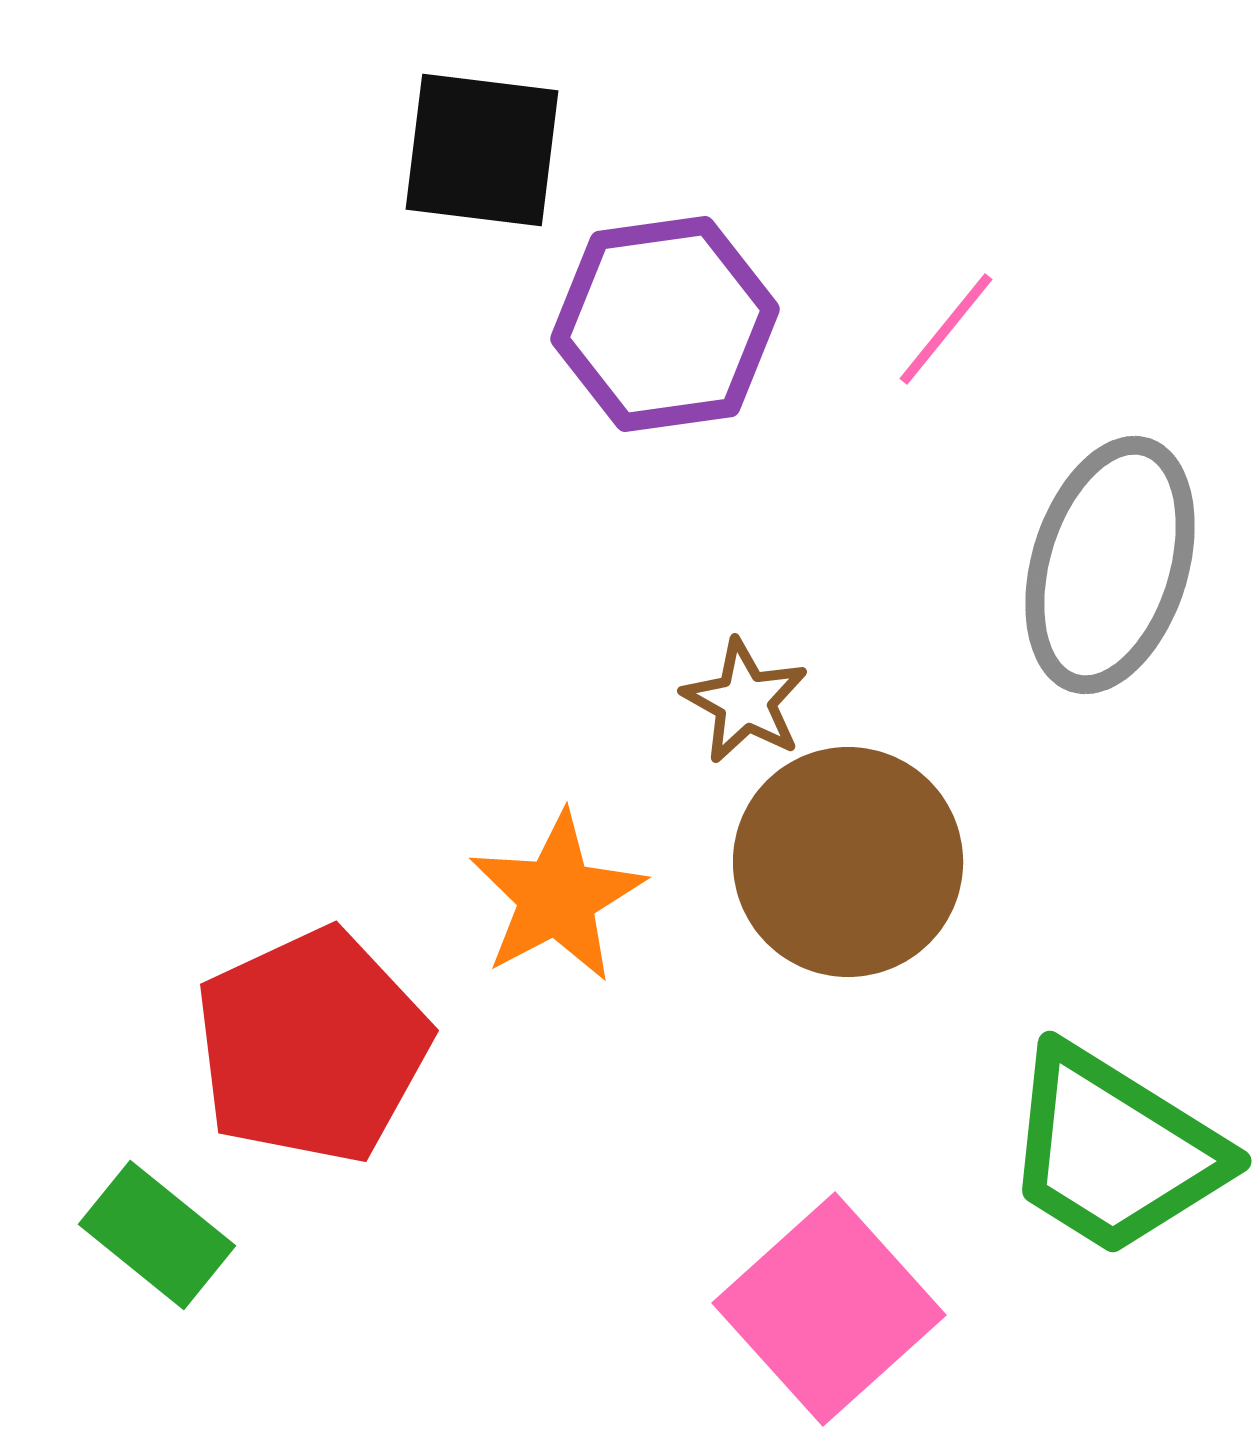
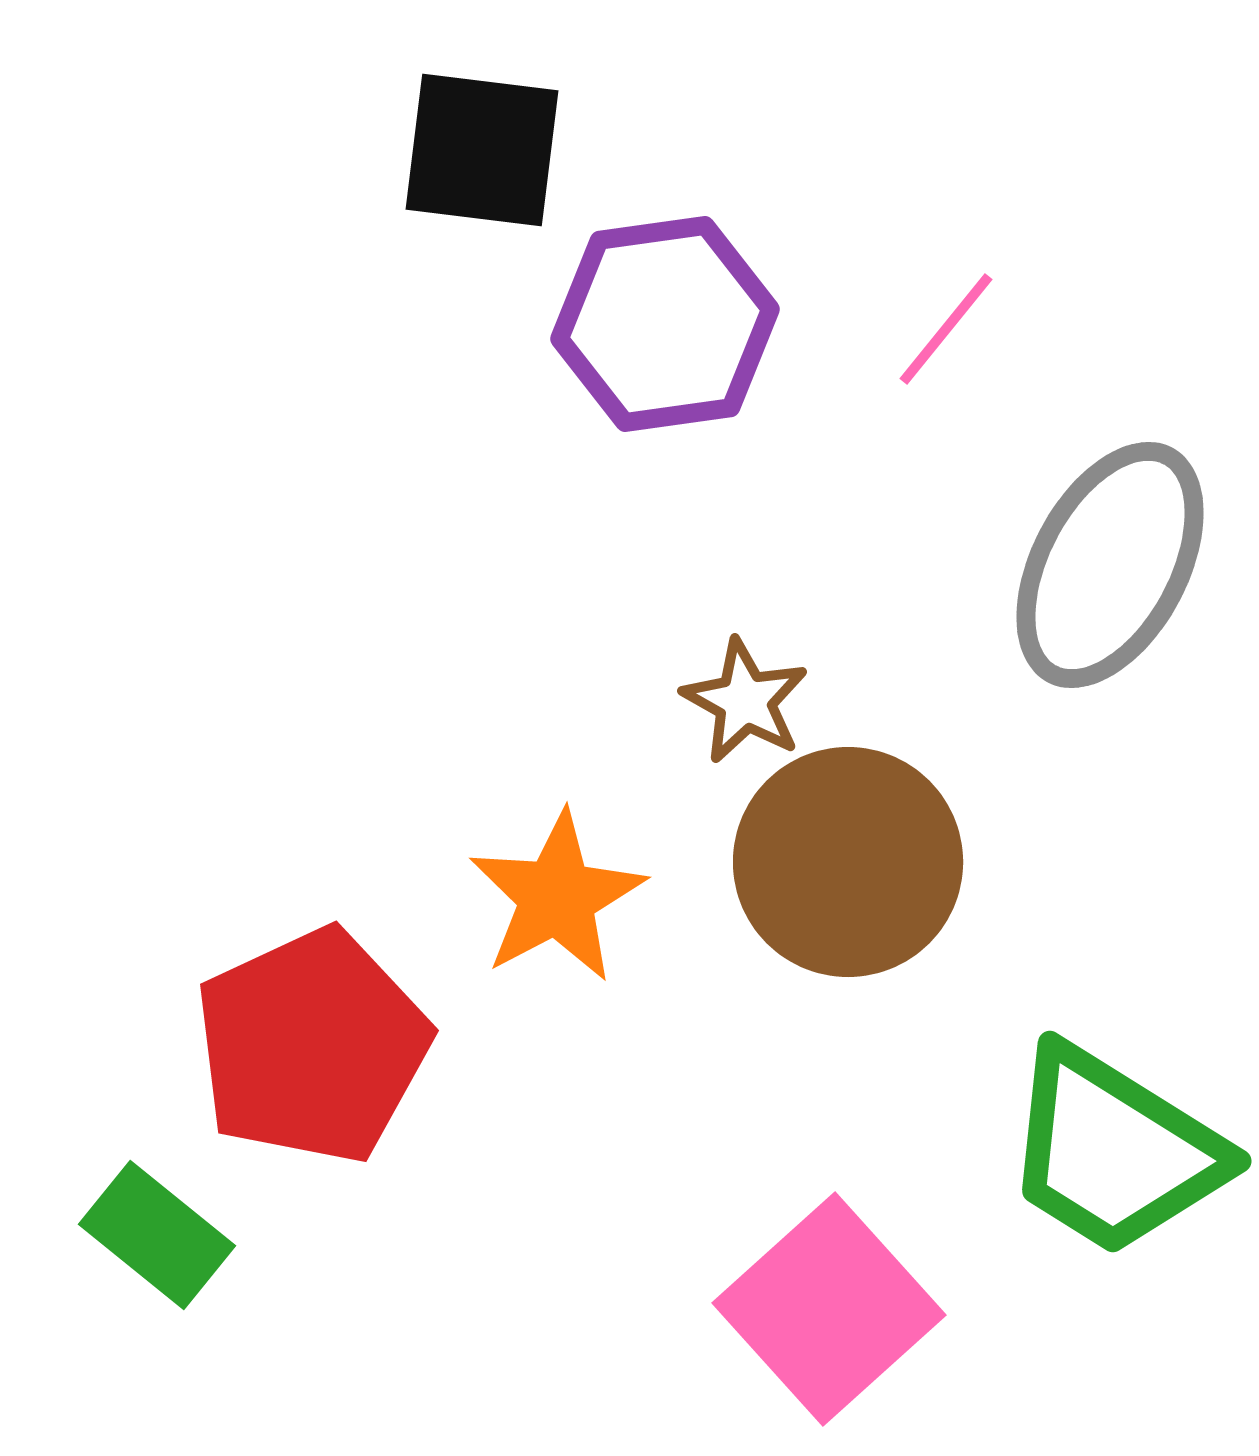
gray ellipse: rotated 11 degrees clockwise
